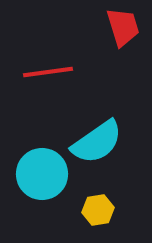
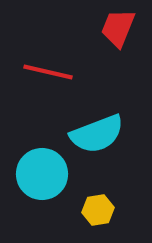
red trapezoid: moved 5 px left, 1 px down; rotated 141 degrees counterclockwise
red line: rotated 21 degrees clockwise
cyan semicircle: moved 8 px up; rotated 14 degrees clockwise
